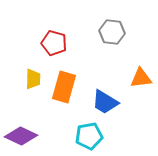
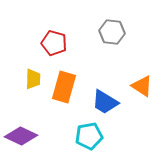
orange triangle: moved 1 px right, 8 px down; rotated 40 degrees clockwise
